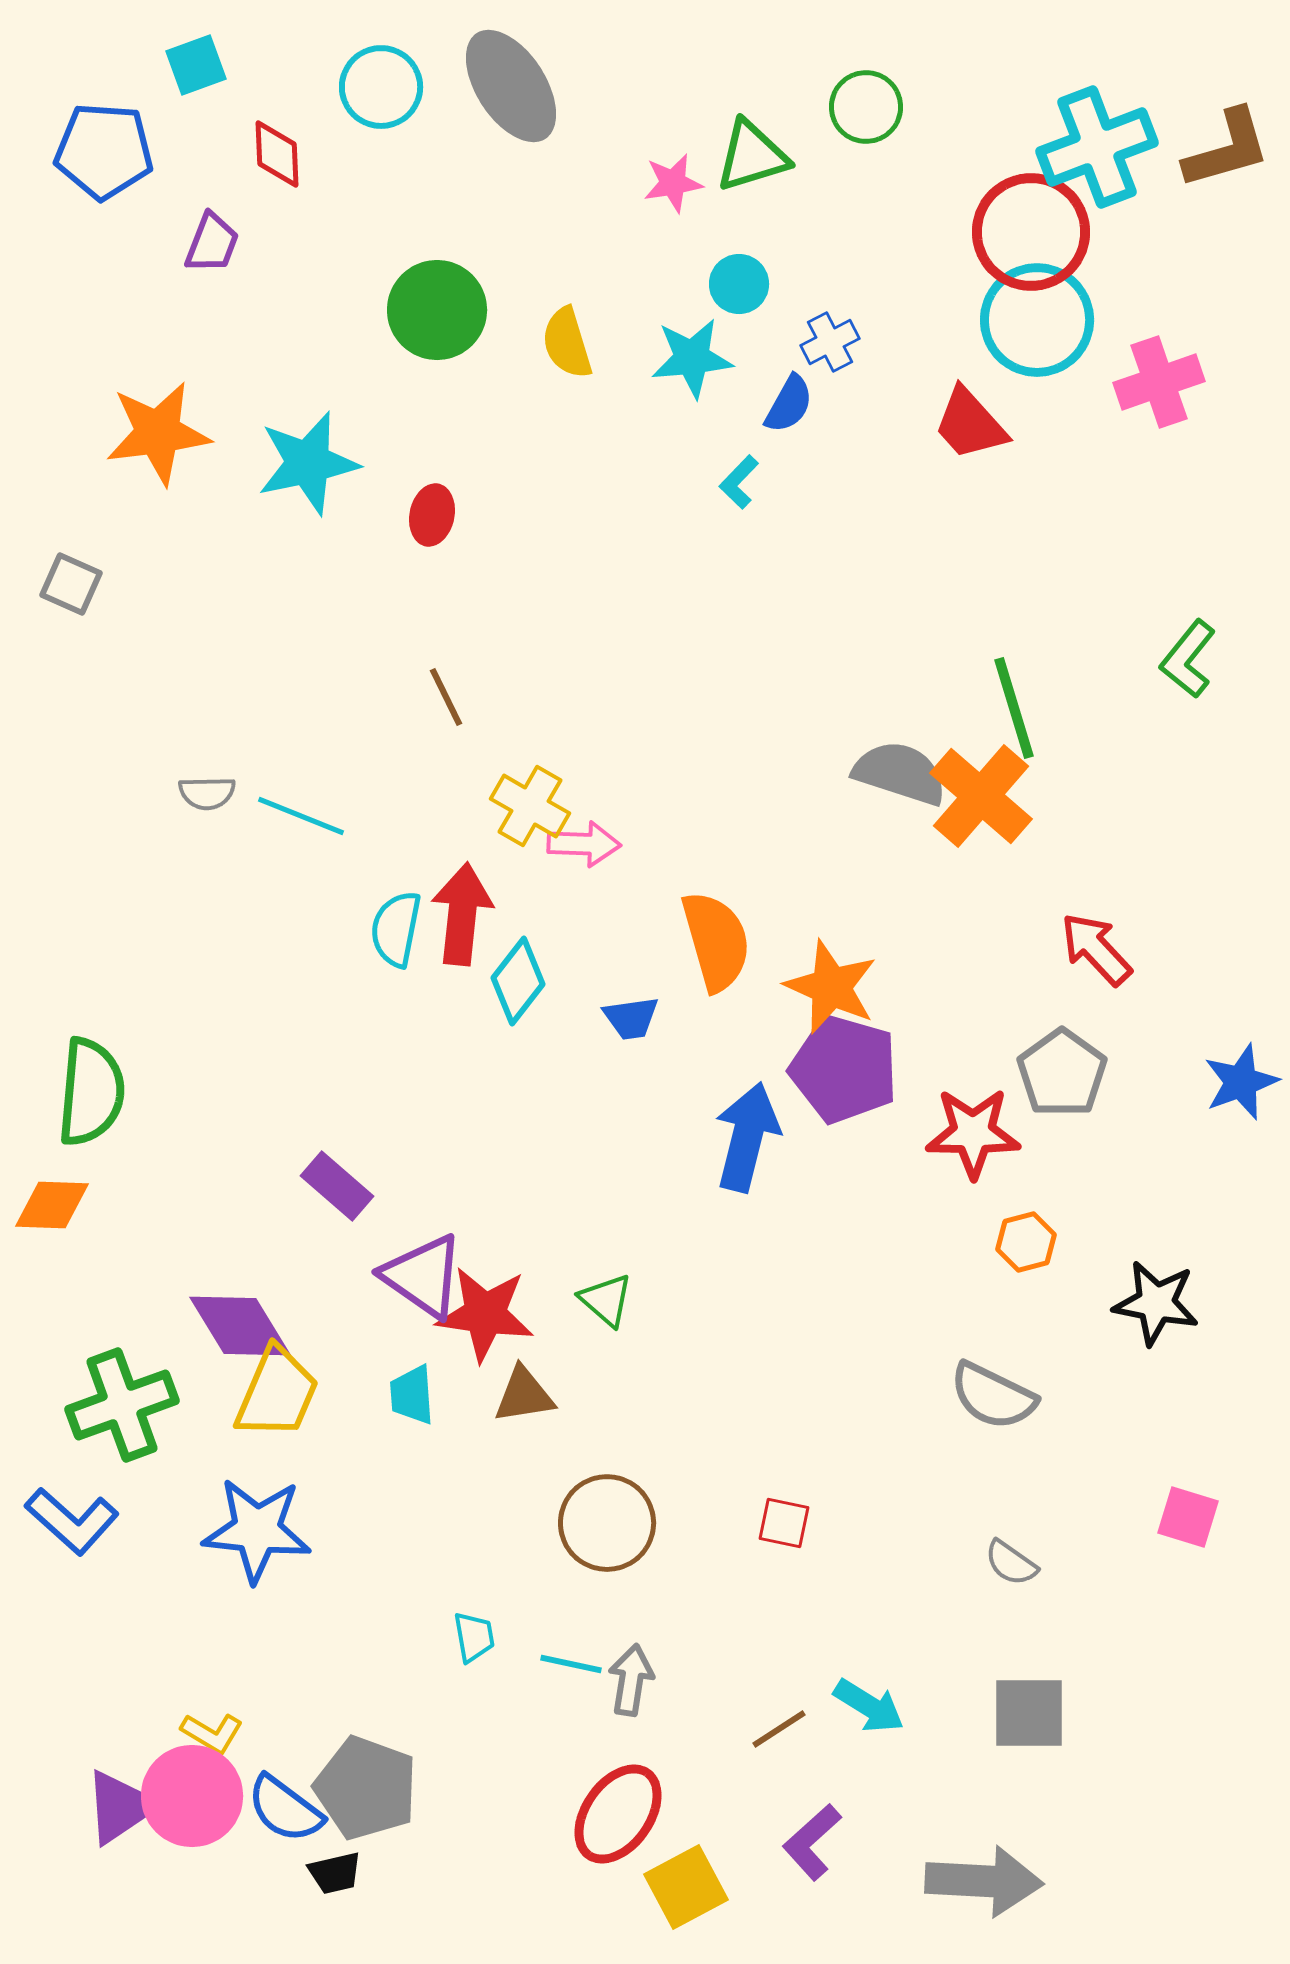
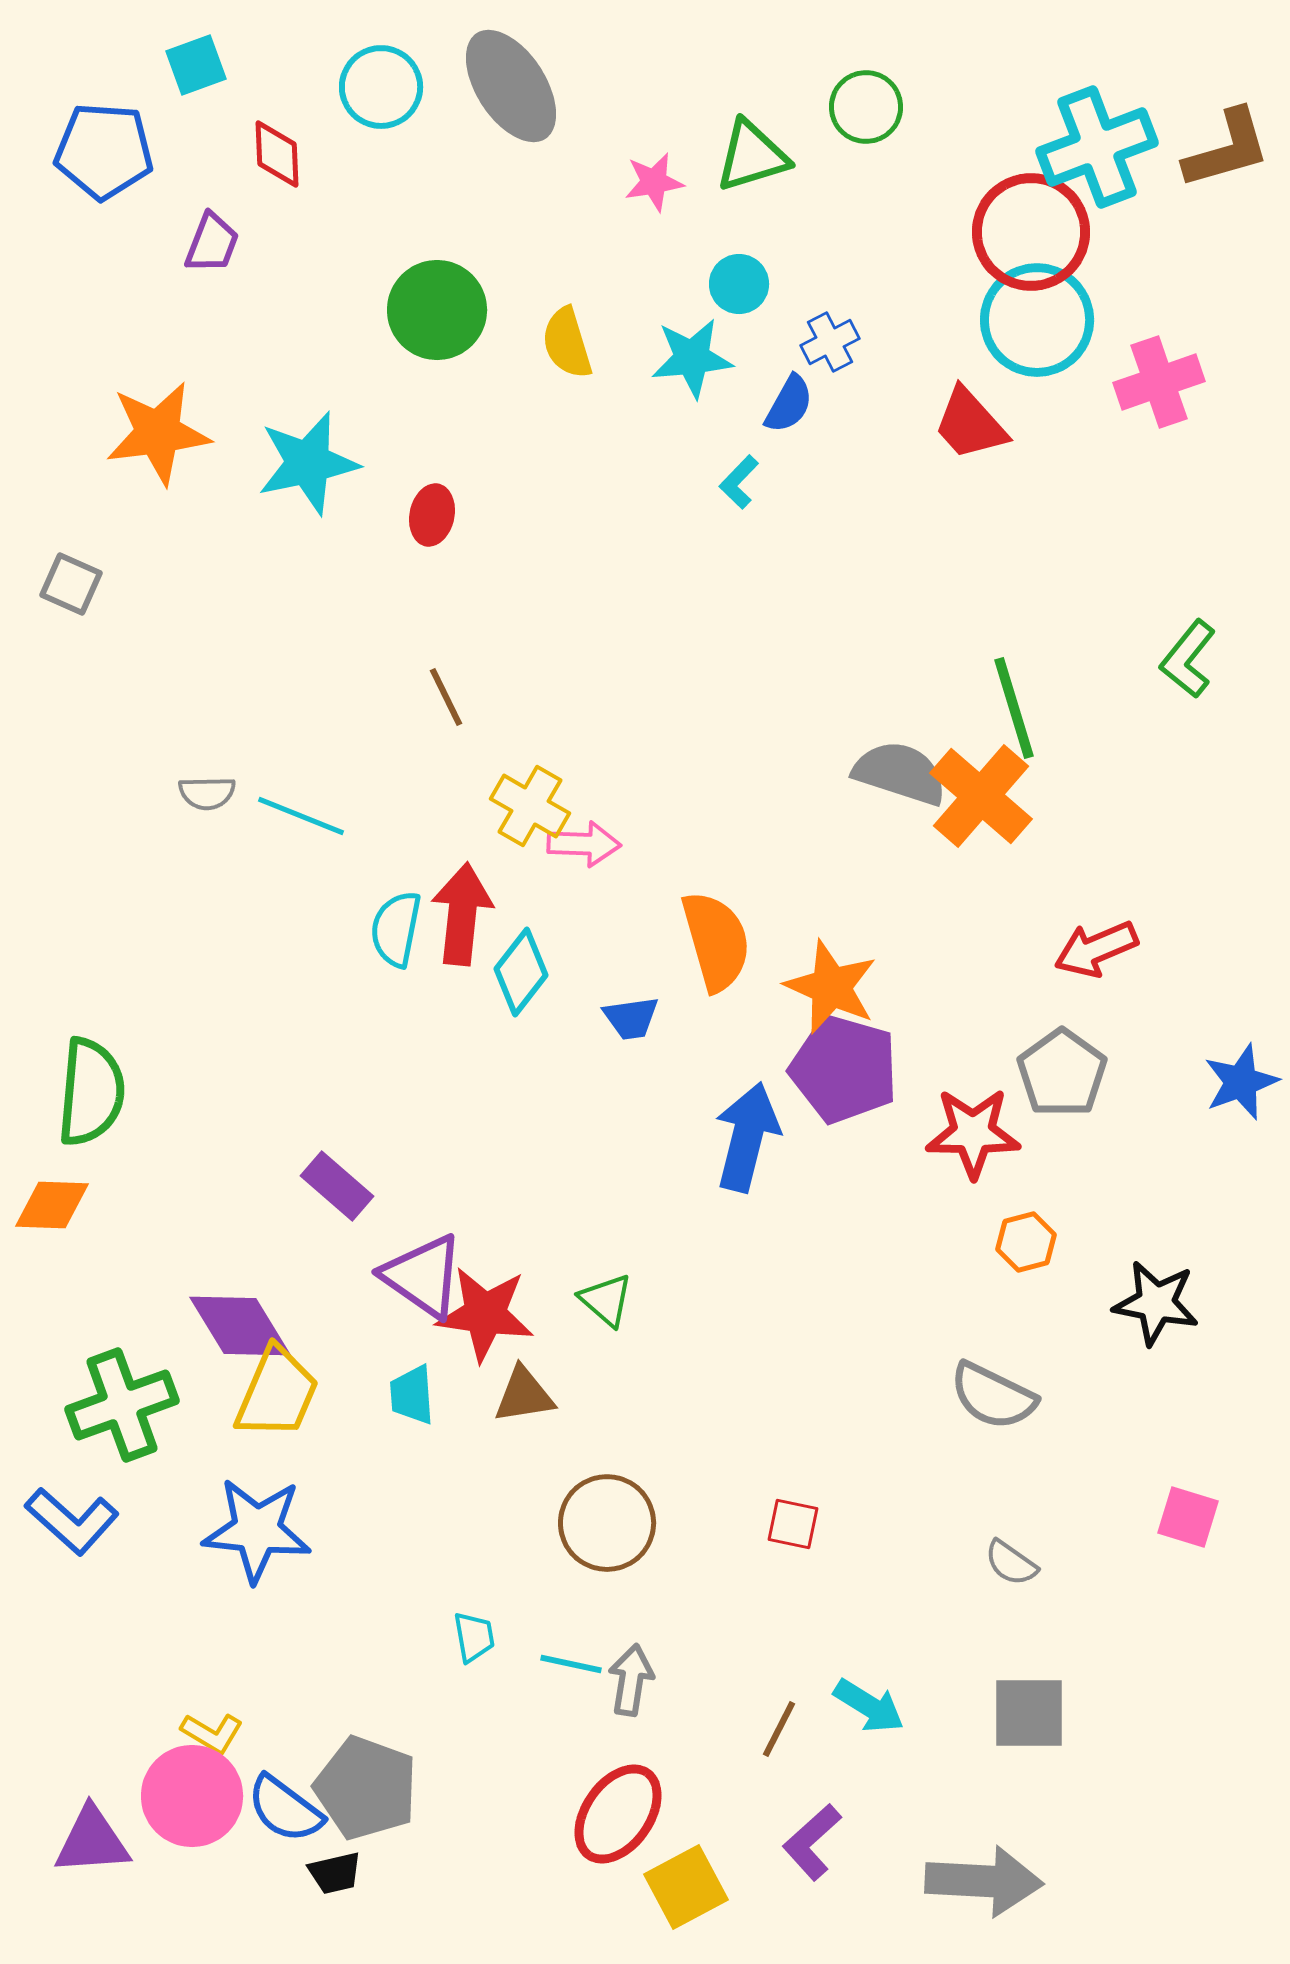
pink star at (673, 183): moved 19 px left, 1 px up
red arrow at (1096, 949): rotated 70 degrees counterclockwise
cyan diamond at (518, 981): moved 3 px right, 9 px up
red square at (784, 1523): moved 9 px right, 1 px down
brown line at (779, 1729): rotated 30 degrees counterclockwise
purple triangle at (120, 1807): moved 28 px left, 34 px down; rotated 30 degrees clockwise
